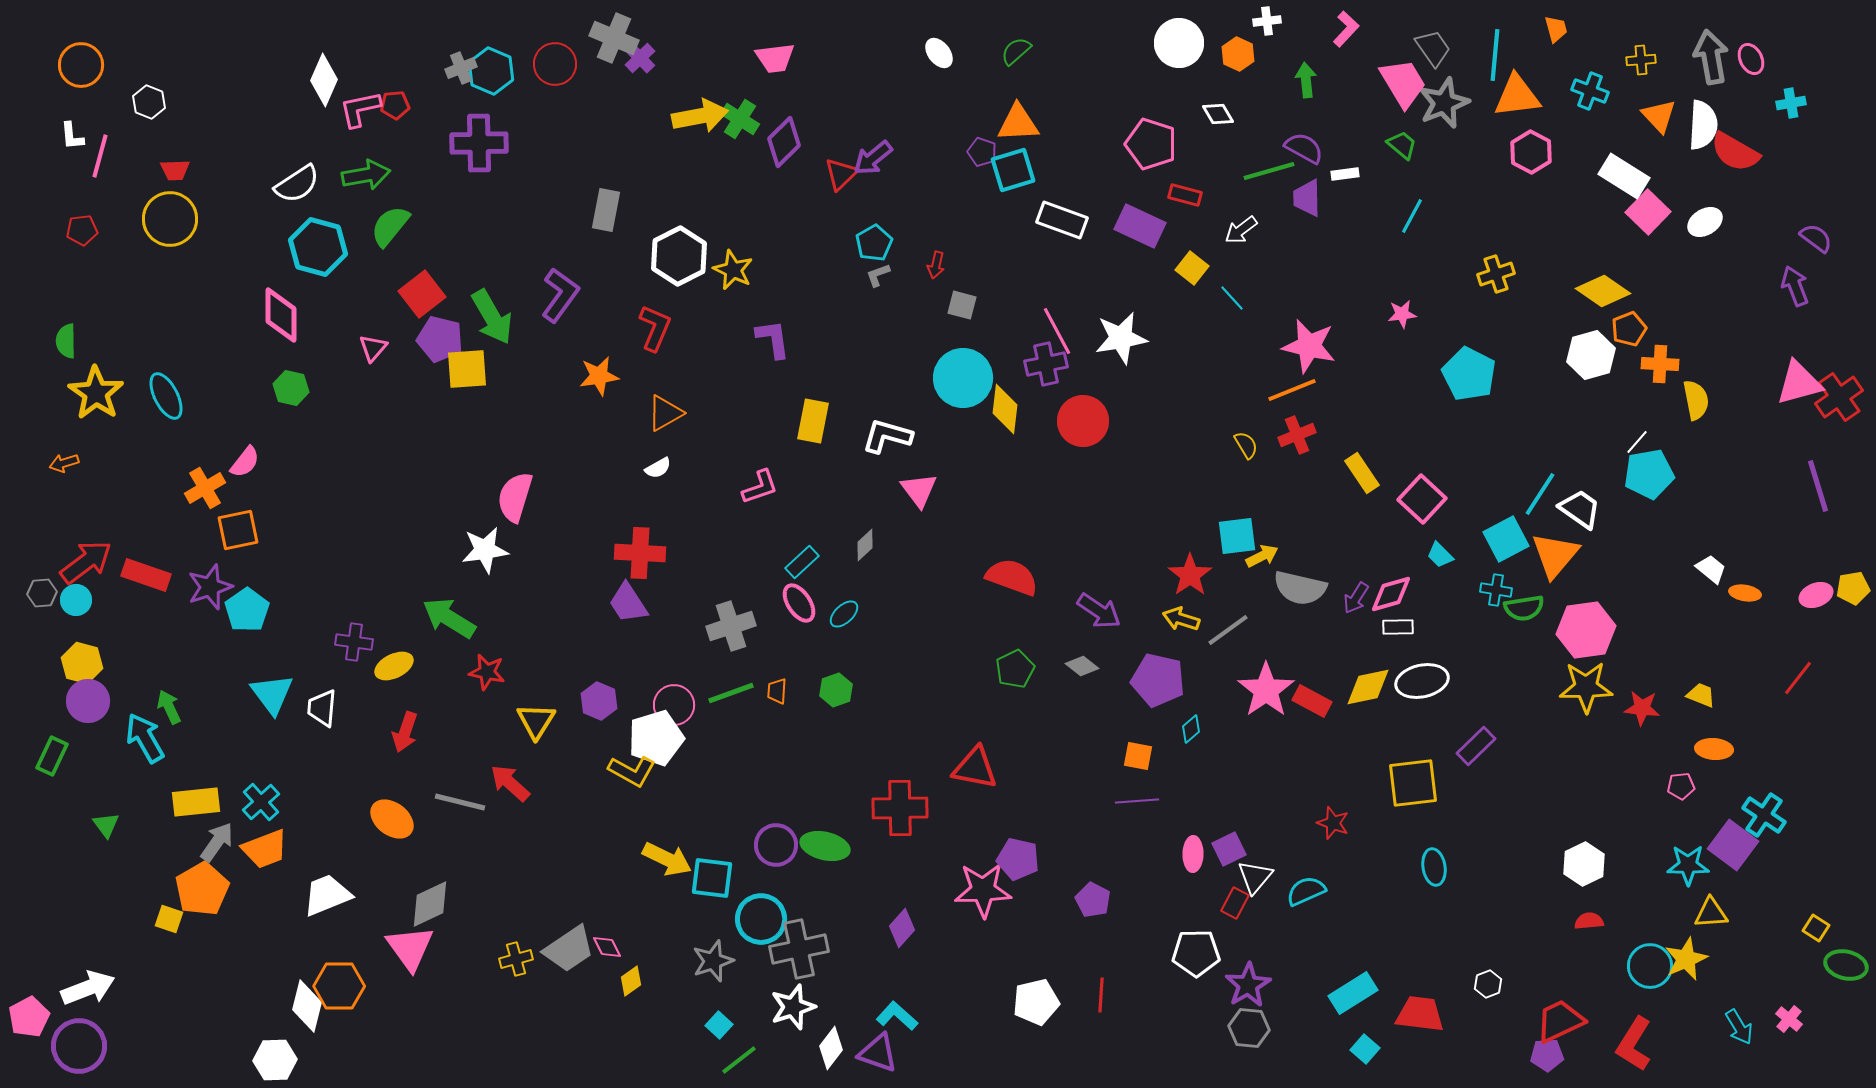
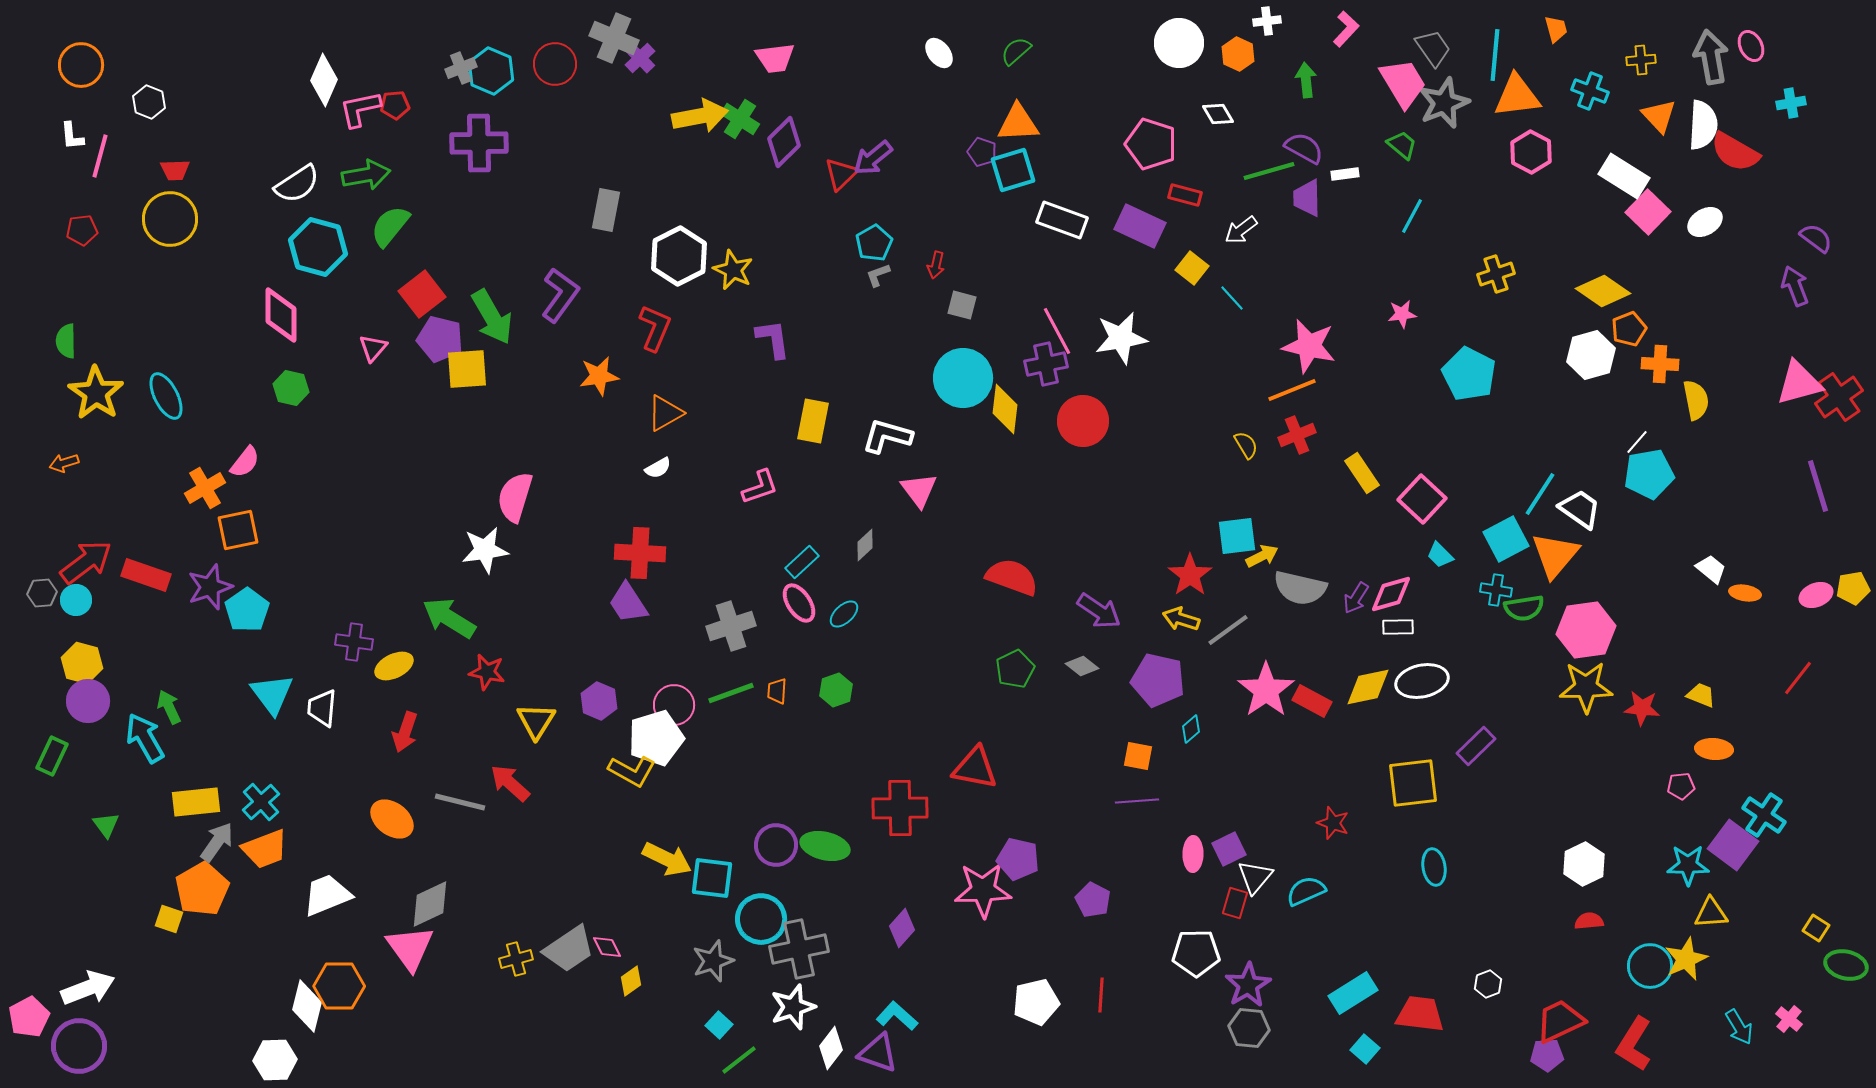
pink ellipse at (1751, 59): moved 13 px up
red rectangle at (1235, 903): rotated 12 degrees counterclockwise
